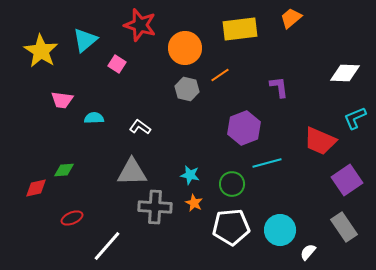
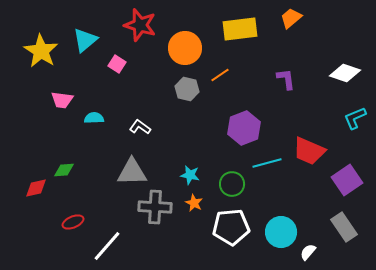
white diamond: rotated 16 degrees clockwise
purple L-shape: moved 7 px right, 8 px up
red trapezoid: moved 11 px left, 10 px down
red ellipse: moved 1 px right, 4 px down
cyan circle: moved 1 px right, 2 px down
